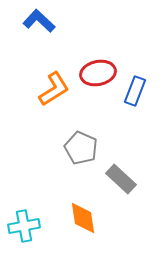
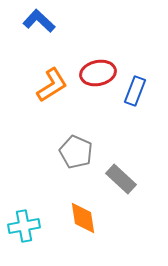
orange L-shape: moved 2 px left, 4 px up
gray pentagon: moved 5 px left, 4 px down
